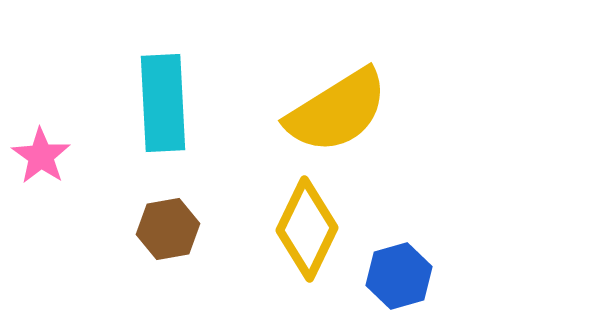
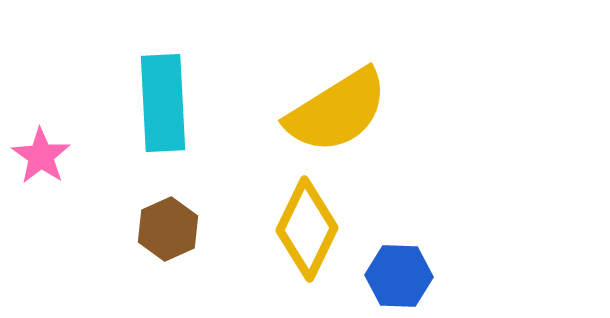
brown hexagon: rotated 14 degrees counterclockwise
blue hexagon: rotated 18 degrees clockwise
